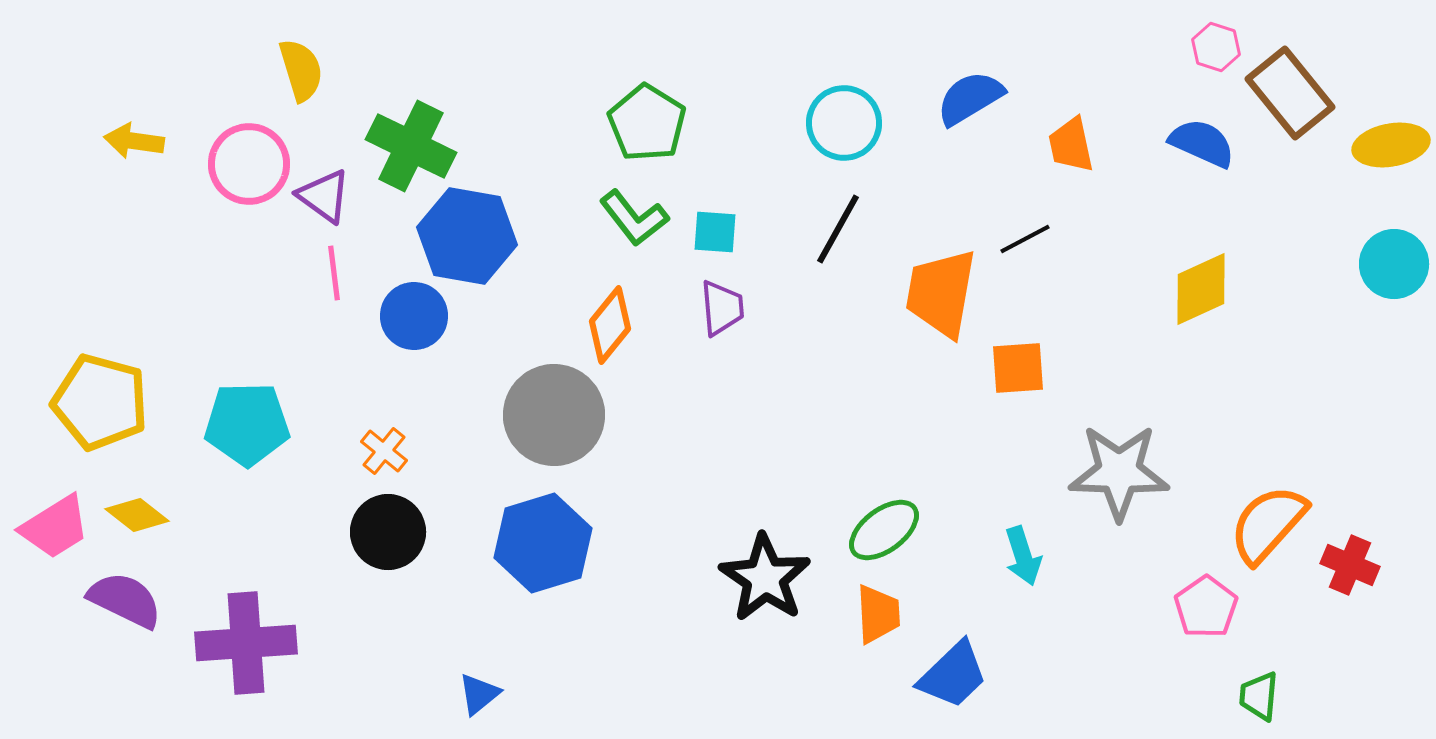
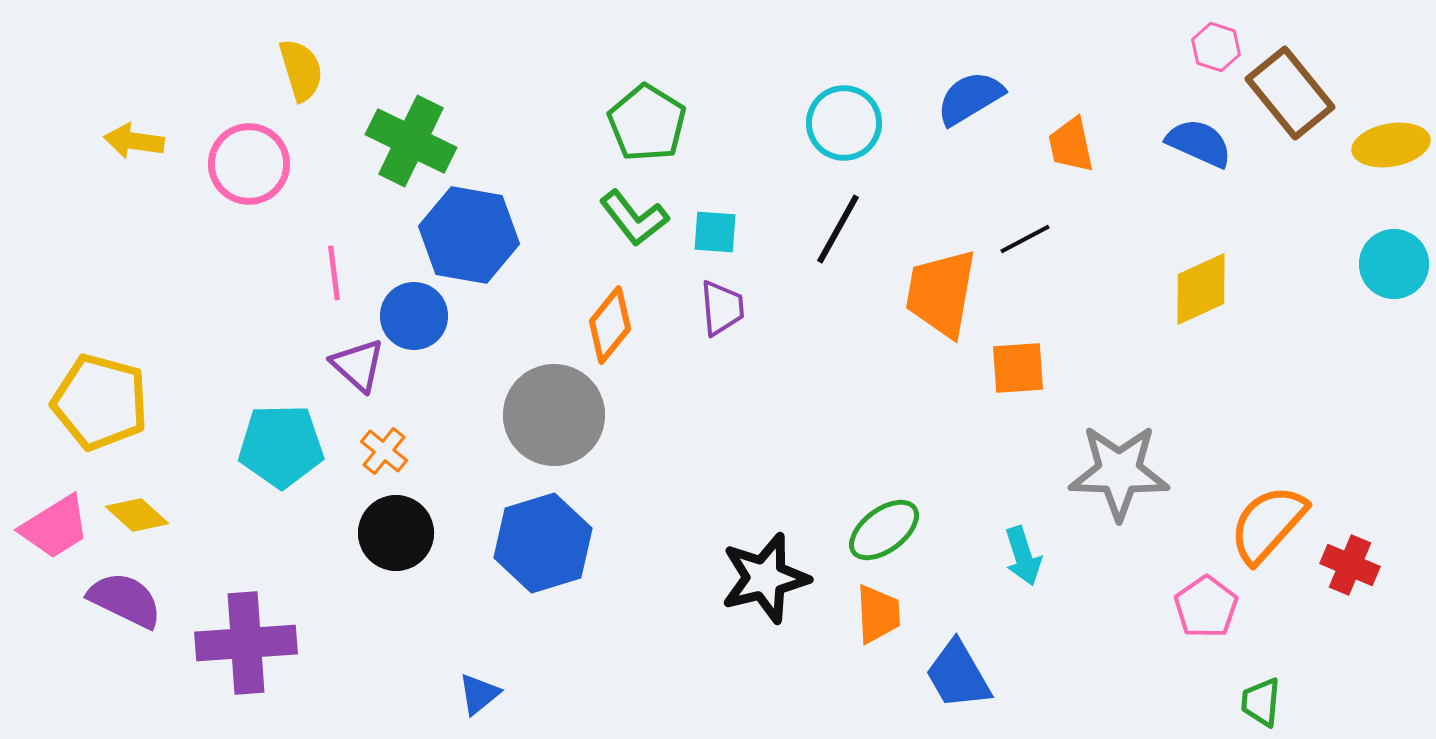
blue semicircle at (1202, 143): moved 3 px left
green cross at (411, 146): moved 5 px up
purple triangle at (324, 196): moved 34 px right, 169 px down; rotated 6 degrees clockwise
blue hexagon at (467, 236): moved 2 px right, 1 px up
cyan pentagon at (247, 424): moved 34 px right, 22 px down
yellow diamond at (137, 515): rotated 4 degrees clockwise
black circle at (388, 532): moved 8 px right, 1 px down
black star at (765, 578): rotated 24 degrees clockwise
blue trapezoid at (953, 675): moved 5 px right; rotated 104 degrees clockwise
green trapezoid at (1259, 696): moved 2 px right, 6 px down
